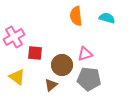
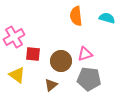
red square: moved 2 px left, 1 px down
brown circle: moved 1 px left, 4 px up
yellow triangle: moved 2 px up
